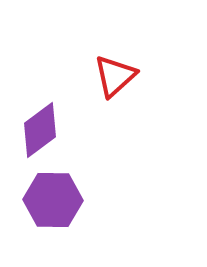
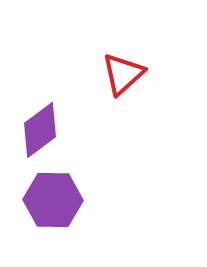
red triangle: moved 8 px right, 2 px up
